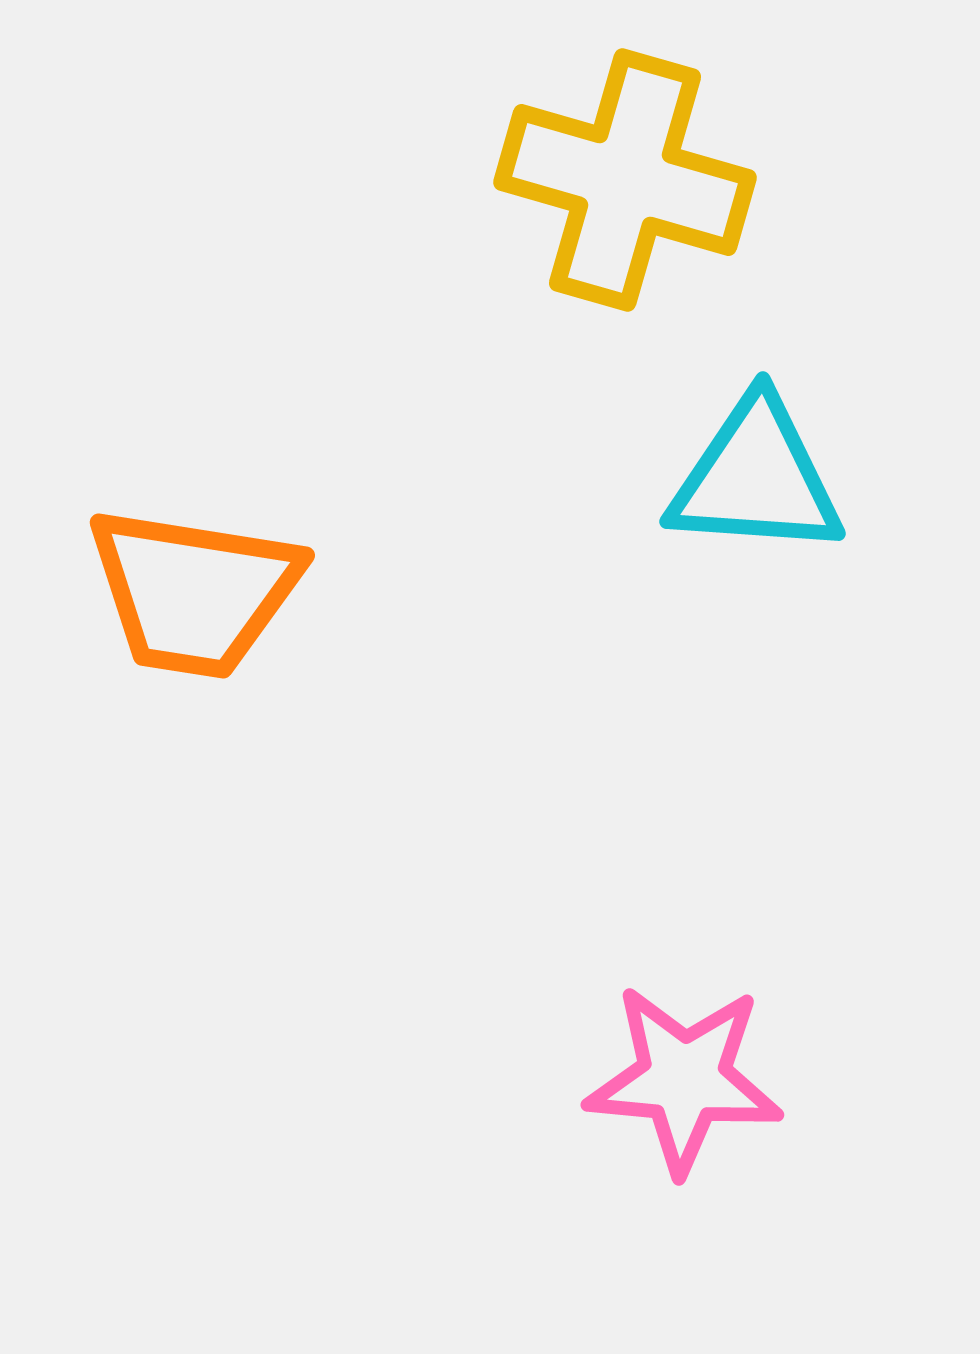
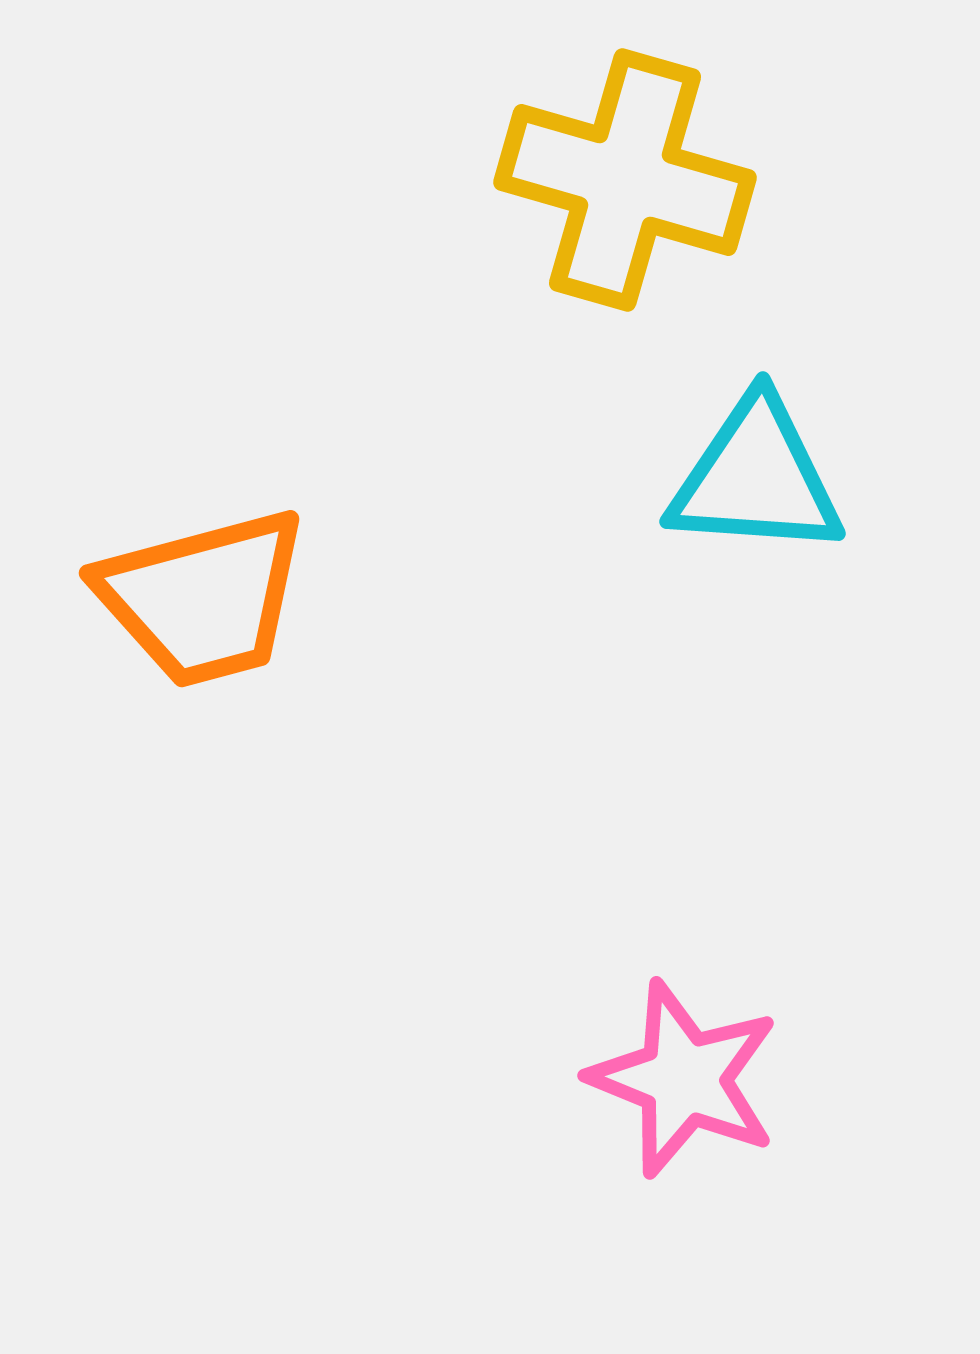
orange trapezoid: moved 9 px right, 6 px down; rotated 24 degrees counterclockwise
pink star: rotated 17 degrees clockwise
